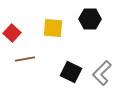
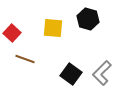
black hexagon: moved 2 px left; rotated 15 degrees clockwise
brown line: rotated 30 degrees clockwise
black square: moved 2 px down; rotated 10 degrees clockwise
